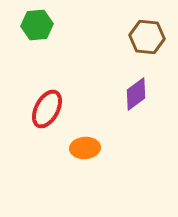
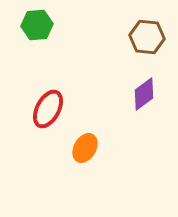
purple diamond: moved 8 px right
red ellipse: moved 1 px right
orange ellipse: rotated 56 degrees counterclockwise
